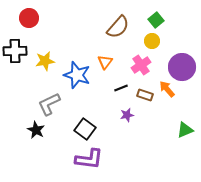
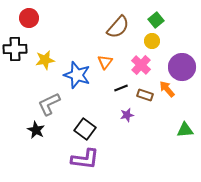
black cross: moved 2 px up
yellow star: moved 1 px up
pink cross: rotated 12 degrees counterclockwise
green triangle: rotated 18 degrees clockwise
purple L-shape: moved 4 px left
